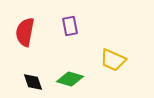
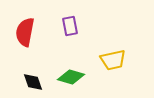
yellow trapezoid: rotated 36 degrees counterclockwise
green diamond: moved 1 px right, 2 px up
